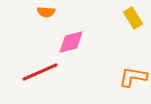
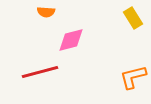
pink diamond: moved 2 px up
red line: rotated 9 degrees clockwise
orange L-shape: rotated 24 degrees counterclockwise
